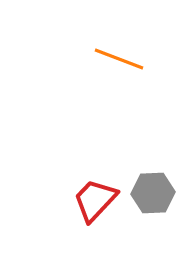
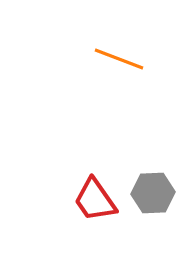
red trapezoid: rotated 78 degrees counterclockwise
